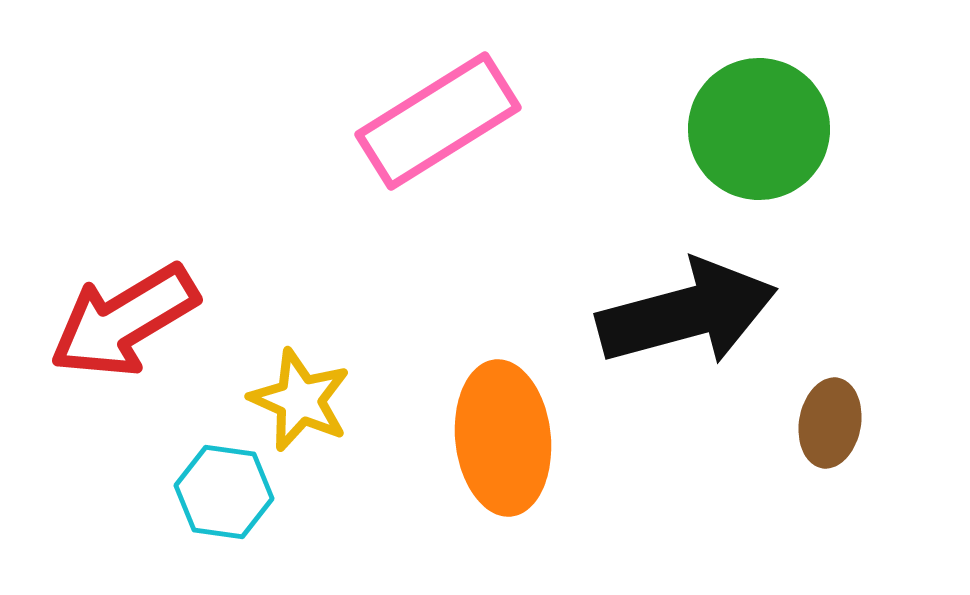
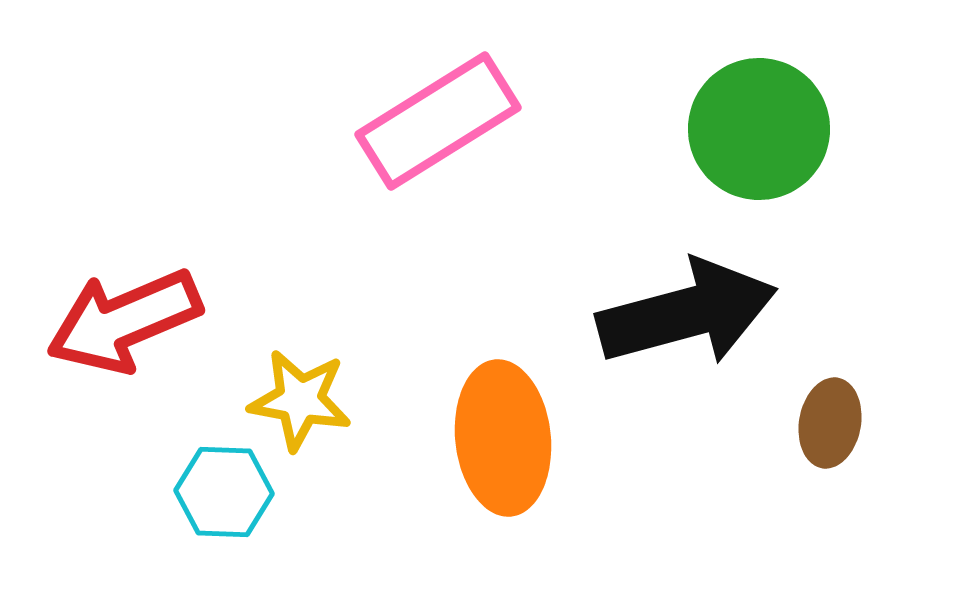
red arrow: rotated 8 degrees clockwise
yellow star: rotated 14 degrees counterclockwise
cyan hexagon: rotated 6 degrees counterclockwise
